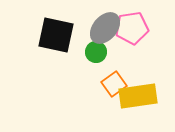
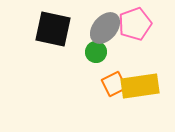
pink pentagon: moved 3 px right, 4 px up; rotated 12 degrees counterclockwise
black square: moved 3 px left, 6 px up
orange square: rotated 10 degrees clockwise
yellow rectangle: moved 2 px right, 10 px up
